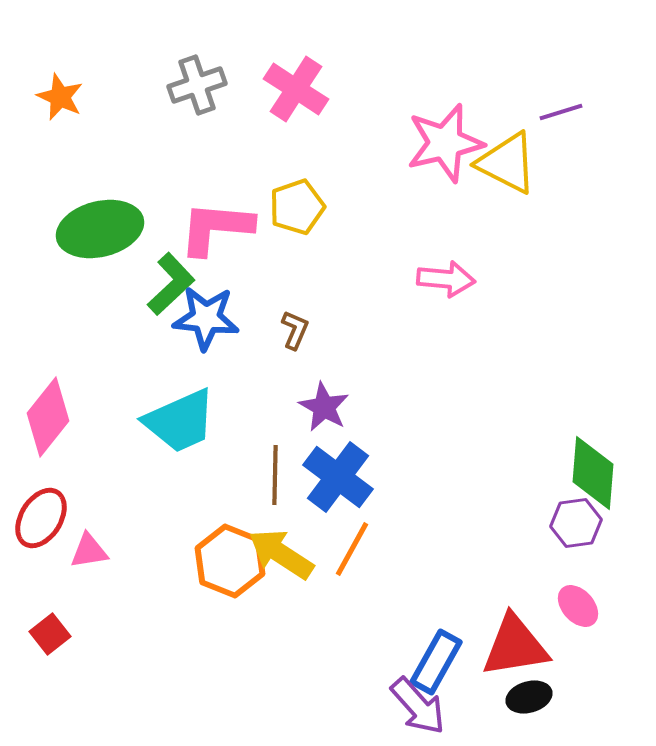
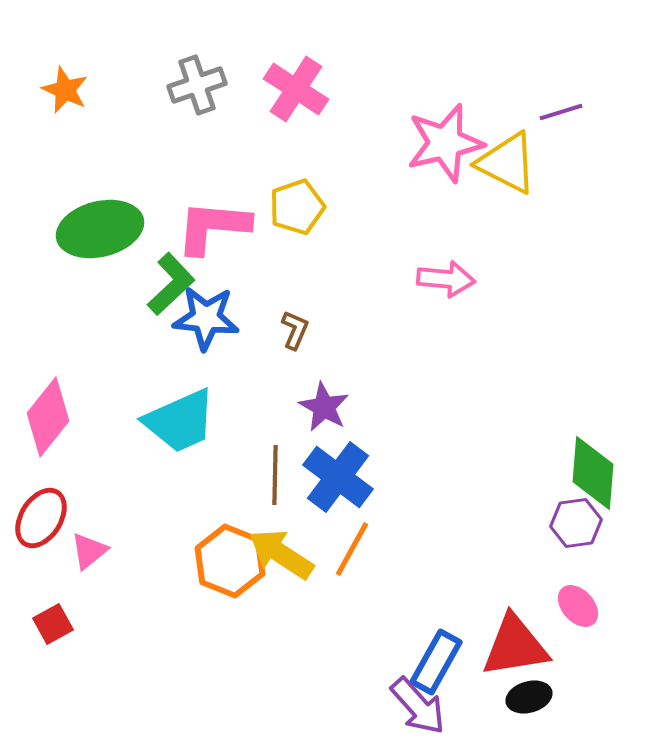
orange star: moved 5 px right, 7 px up
pink L-shape: moved 3 px left, 1 px up
pink triangle: rotated 30 degrees counterclockwise
red square: moved 3 px right, 10 px up; rotated 9 degrees clockwise
